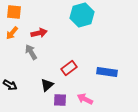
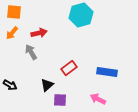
cyan hexagon: moved 1 px left
pink arrow: moved 13 px right
